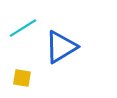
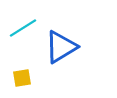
yellow square: rotated 18 degrees counterclockwise
